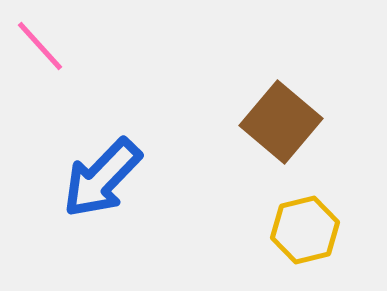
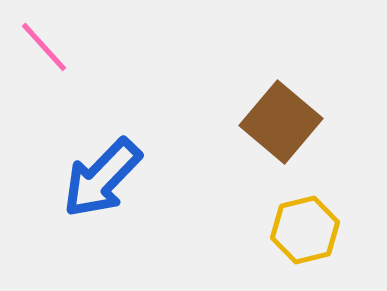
pink line: moved 4 px right, 1 px down
